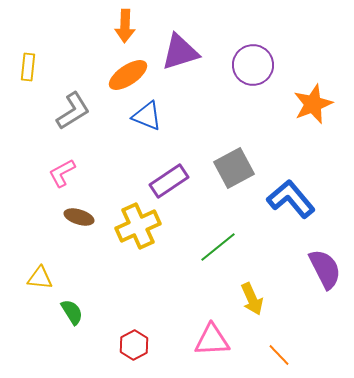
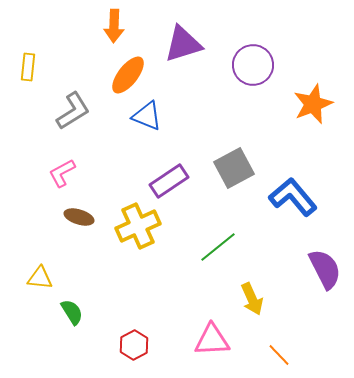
orange arrow: moved 11 px left
purple triangle: moved 3 px right, 8 px up
orange ellipse: rotated 18 degrees counterclockwise
blue L-shape: moved 2 px right, 2 px up
